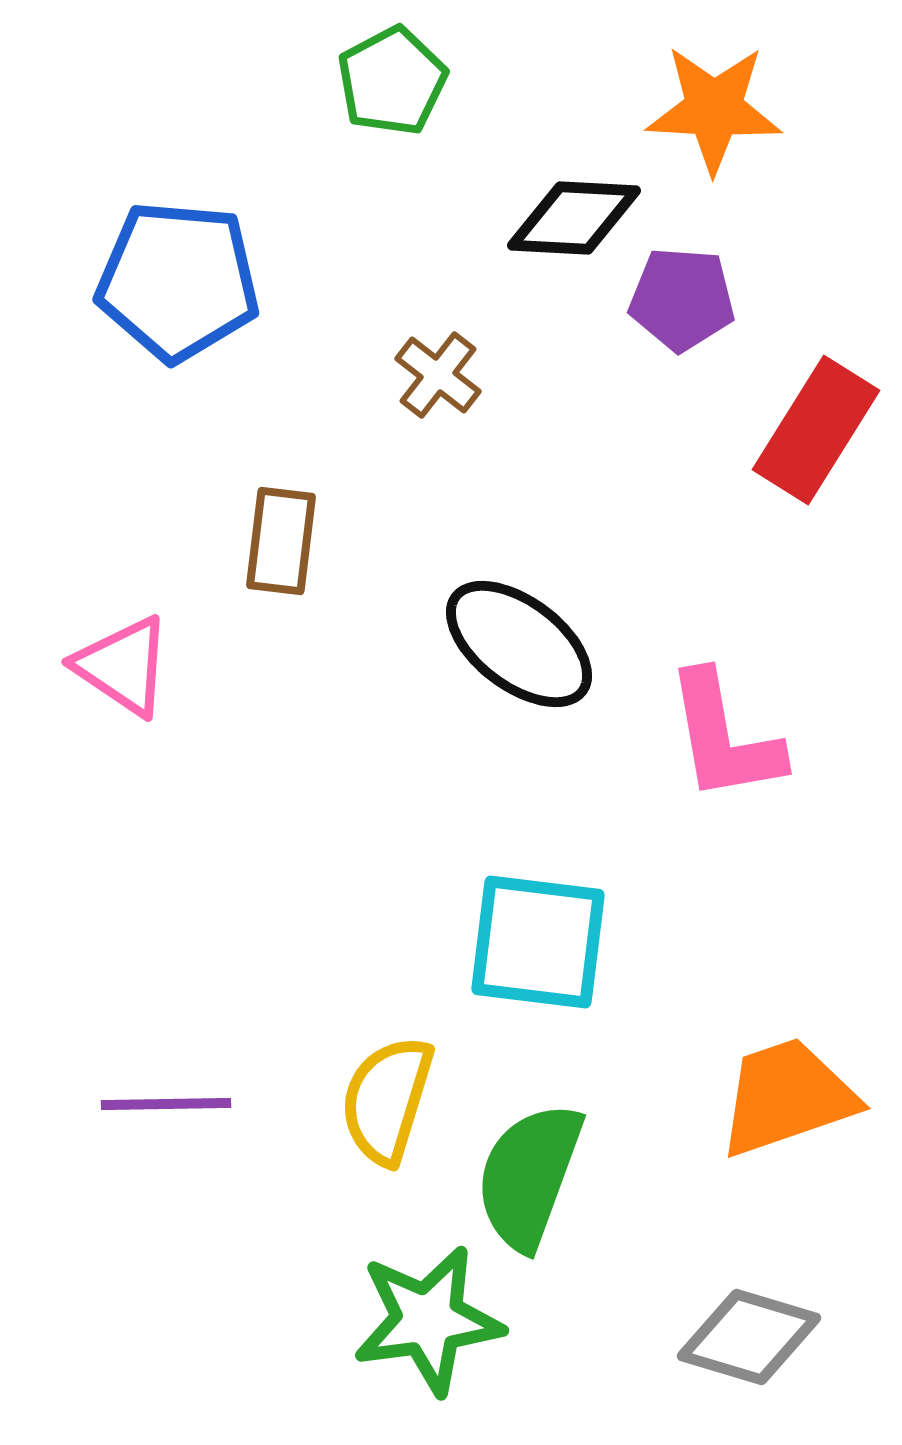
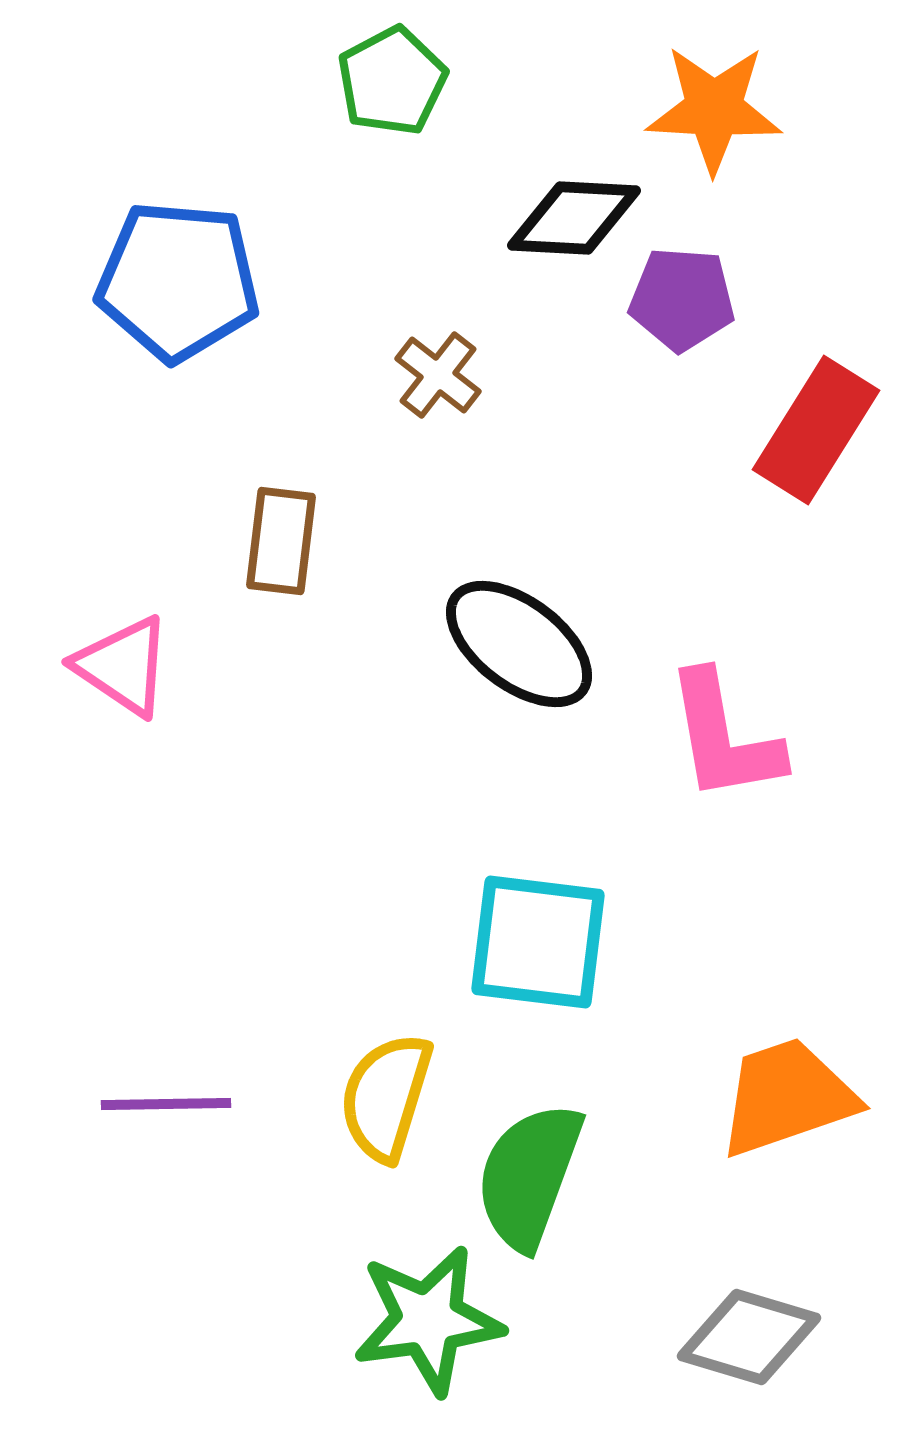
yellow semicircle: moved 1 px left, 3 px up
